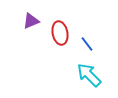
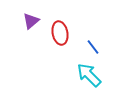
purple triangle: rotated 18 degrees counterclockwise
blue line: moved 6 px right, 3 px down
